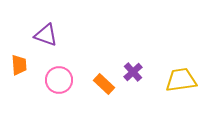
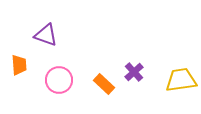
purple cross: moved 1 px right
